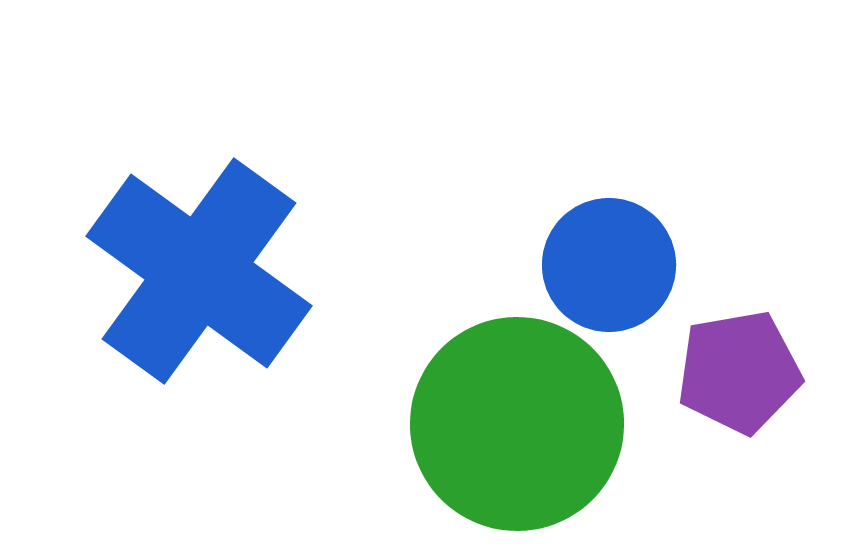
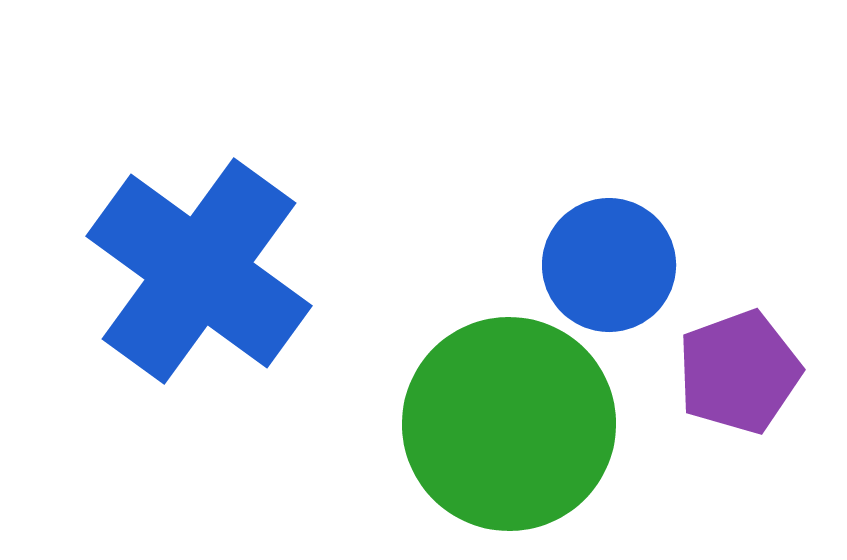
purple pentagon: rotated 10 degrees counterclockwise
green circle: moved 8 px left
